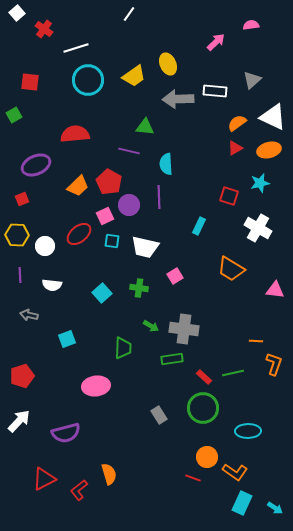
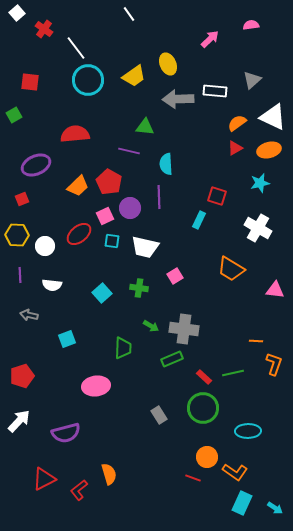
white line at (129, 14): rotated 70 degrees counterclockwise
pink arrow at (216, 42): moved 6 px left, 3 px up
white line at (76, 48): rotated 70 degrees clockwise
red square at (229, 196): moved 12 px left
purple circle at (129, 205): moved 1 px right, 3 px down
cyan rectangle at (199, 226): moved 6 px up
green rectangle at (172, 359): rotated 15 degrees counterclockwise
